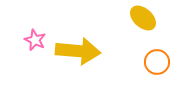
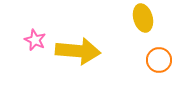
yellow ellipse: rotated 32 degrees clockwise
orange circle: moved 2 px right, 2 px up
